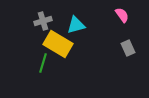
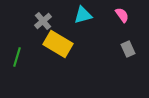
gray cross: rotated 24 degrees counterclockwise
cyan triangle: moved 7 px right, 10 px up
gray rectangle: moved 1 px down
green line: moved 26 px left, 6 px up
